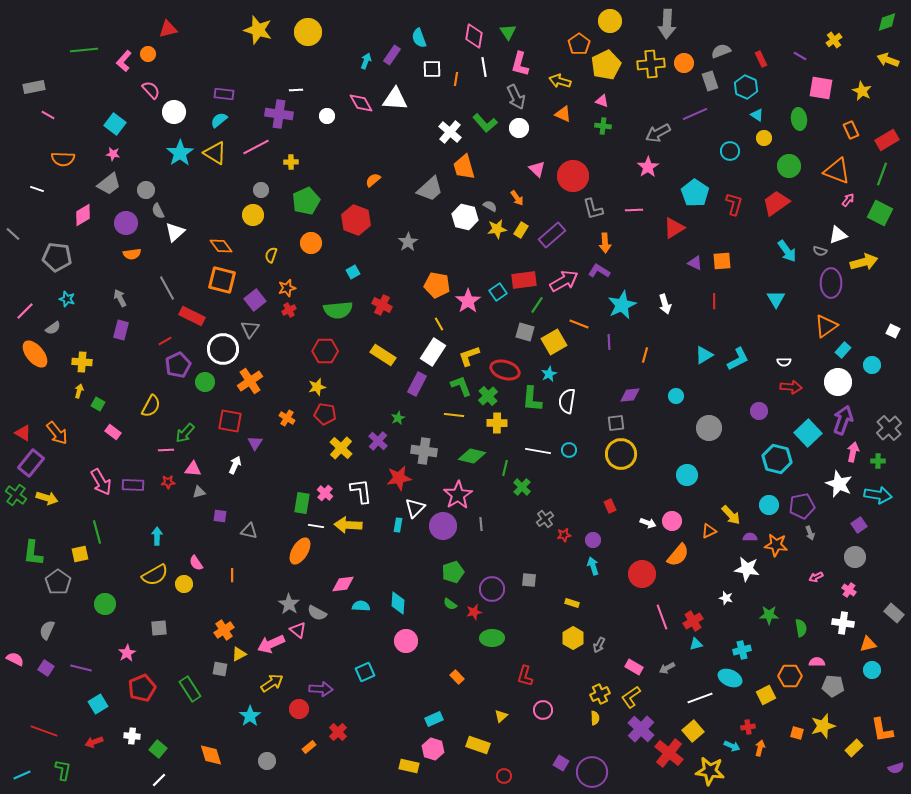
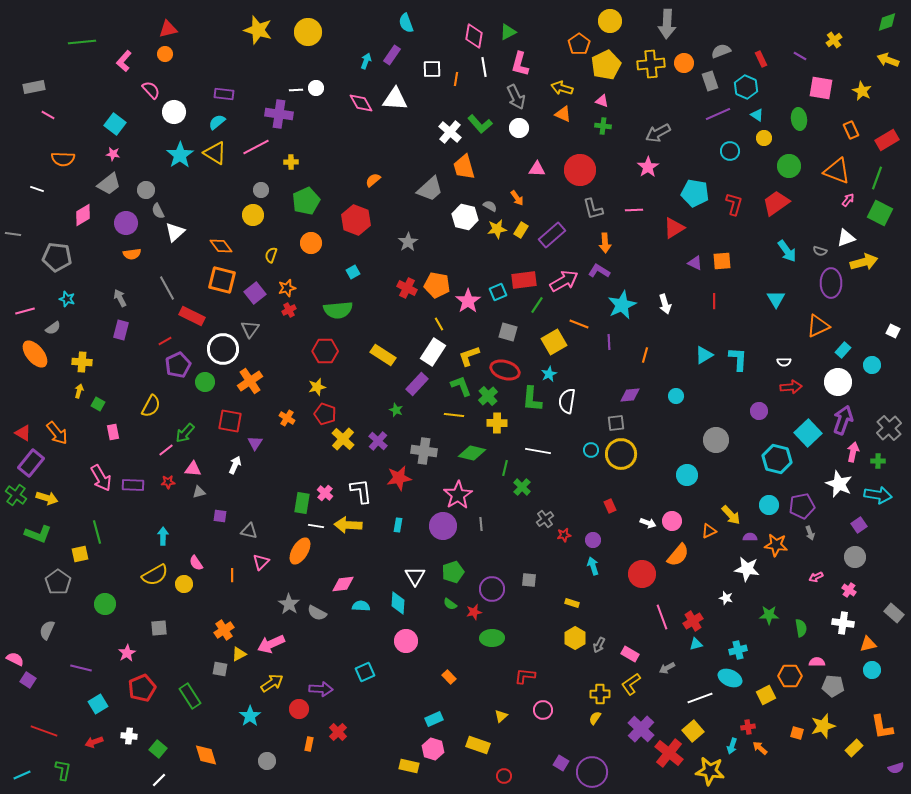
green triangle at (508, 32): rotated 36 degrees clockwise
cyan semicircle at (419, 38): moved 13 px left, 15 px up
green line at (84, 50): moved 2 px left, 8 px up
orange circle at (148, 54): moved 17 px right
yellow arrow at (560, 81): moved 2 px right, 7 px down
purple line at (695, 114): moved 23 px right
white circle at (327, 116): moved 11 px left, 28 px up
cyan semicircle at (219, 120): moved 2 px left, 2 px down
green L-shape at (485, 123): moved 5 px left, 1 px down
cyan star at (180, 153): moved 2 px down
pink triangle at (537, 169): rotated 42 degrees counterclockwise
green line at (882, 174): moved 5 px left, 4 px down
red circle at (573, 176): moved 7 px right, 6 px up
cyan pentagon at (695, 193): rotated 24 degrees counterclockwise
gray line at (13, 234): rotated 35 degrees counterclockwise
white triangle at (838, 235): moved 8 px right, 3 px down
cyan square at (498, 292): rotated 12 degrees clockwise
purple square at (255, 300): moved 7 px up
red cross at (382, 305): moved 25 px right, 17 px up
pink line at (25, 311): rotated 30 degrees clockwise
orange triangle at (826, 326): moved 8 px left; rotated 10 degrees clockwise
gray square at (525, 332): moved 17 px left
cyan L-shape at (738, 359): rotated 60 degrees counterclockwise
purple rectangle at (417, 384): rotated 15 degrees clockwise
red arrow at (791, 387): rotated 10 degrees counterclockwise
red pentagon at (325, 414): rotated 10 degrees clockwise
green star at (398, 418): moved 2 px left, 8 px up; rotated 24 degrees counterclockwise
gray circle at (709, 428): moved 7 px right, 12 px down
pink rectangle at (113, 432): rotated 42 degrees clockwise
yellow cross at (341, 448): moved 2 px right, 9 px up
pink line at (166, 450): rotated 35 degrees counterclockwise
cyan circle at (569, 450): moved 22 px right
green diamond at (472, 456): moved 3 px up
pink arrow at (101, 482): moved 4 px up
white triangle at (415, 508): moved 68 px down; rotated 15 degrees counterclockwise
cyan arrow at (157, 536): moved 6 px right
green L-shape at (33, 553): moved 5 px right, 19 px up; rotated 76 degrees counterclockwise
pink triangle at (298, 630): moved 37 px left, 68 px up; rotated 36 degrees clockwise
yellow hexagon at (573, 638): moved 2 px right
cyan cross at (742, 650): moved 4 px left
pink rectangle at (634, 667): moved 4 px left, 13 px up
purple square at (46, 668): moved 18 px left, 12 px down
red L-shape at (525, 676): rotated 80 degrees clockwise
orange rectangle at (457, 677): moved 8 px left
green rectangle at (190, 689): moved 7 px down
yellow cross at (600, 694): rotated 24 degrees clockwise
yellow L-shape at (631, 697): moved 13 px up
yellow semicircle at (595, 718): rotated 144 degrees counterclockwise
orange L-shape at (882, 730): moved 3 px up
white cross at (132, 736): moved 3 px left
cyan arrow at (732, 746): rotated 84 degrees clockwise
orange rectangle at (309, 747): moved 3 px up; rotated 40 degrees counterclockwise
orange arrow at (760, 748): rotated 63 degrees counterclockwise
orange diamond at (211, 755): moved 5 px left
